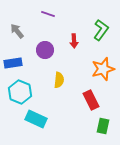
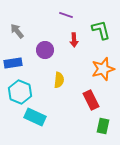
purple line: moved 18 px right, 1 px down
green L-shape: rotated 50 degrees counterclockwise
red arrow: moved 1 px up
cyan rectangle: moved 1 px left, 2 px up
